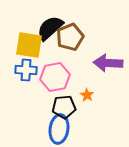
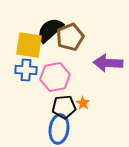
black semicircle: moved 2 px down
orange star: moved 4 px left, 8 px down
